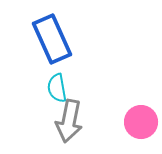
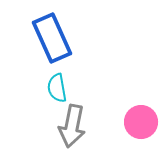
blue rectangle: moved 1 px up
gray arrow: moved 3 px right, 5 px down
